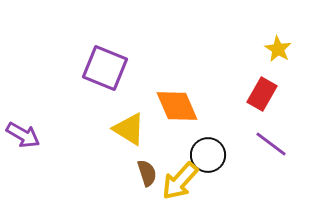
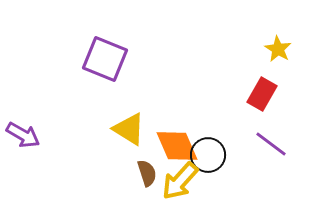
purple square: moved 9 px up
orange diamond: moved 40 px down
